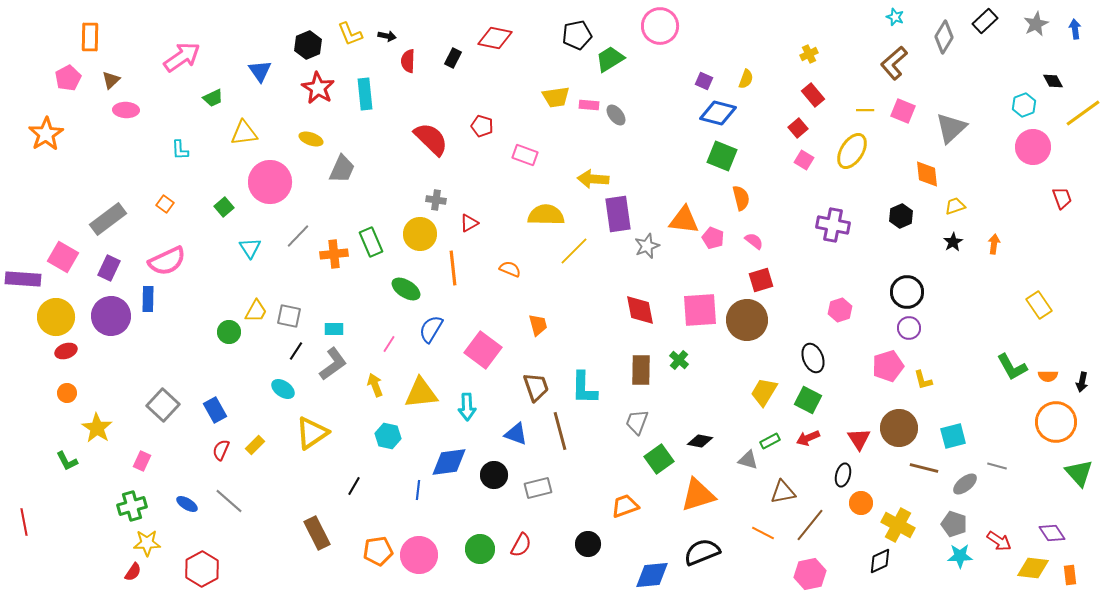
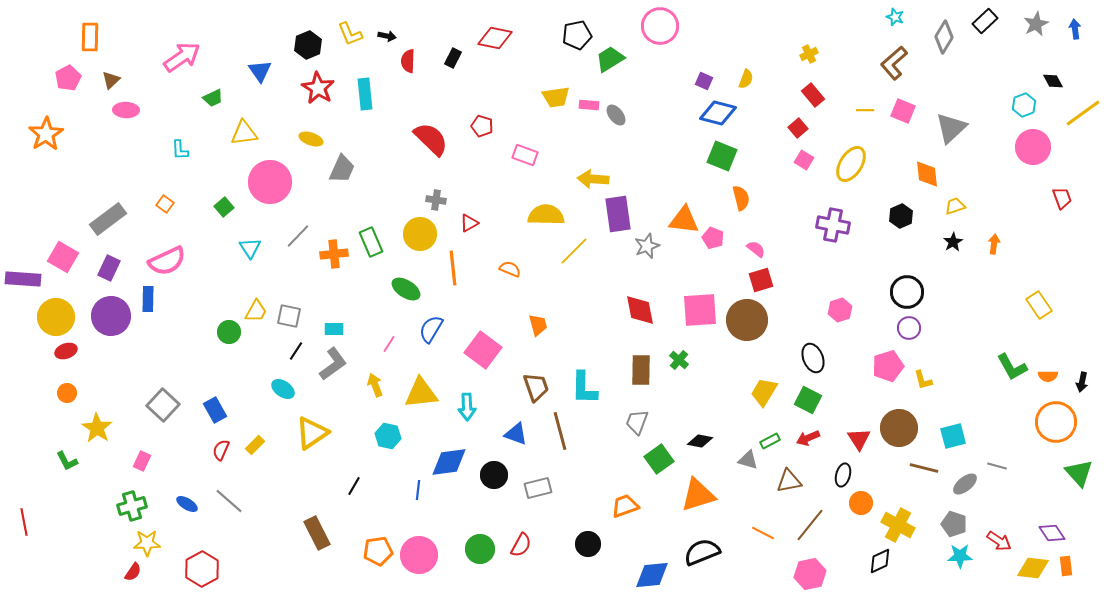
yellow ellipse at (852, 151): moved 1 px left, 13 px down
pink semicircle at (754, 241): moved 2 px right, 8 px down
brown triangle at (783, 492): moved 6 px right, 11 px up
orange rectangle at (1070, 575): moved 4 px left, 9 px up
